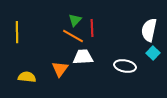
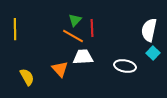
yellow line: moved 2 px left, 3 px up
orange triangle: rotated 18 degrees counterclockwise
yellow semicircle: rotated 54 degrees clockwise
